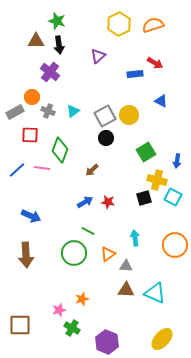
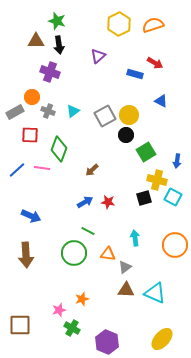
purple cross at (50, 72): rotated 18 degrees counterclockwise
blue rectangle at (135, 74): rotated 21 degrees clockwise
black circle at (106, 138): moved 20 px right, 3 px up
green diamond at (60, 150): moved 1 px left, 1 px up
orange triangle at (108, 254): rotated 42 degrees clockwise
gray triangle at (126, 266): moved 1 px left, 1 px down; rotated 40 degrees counterclockwise
